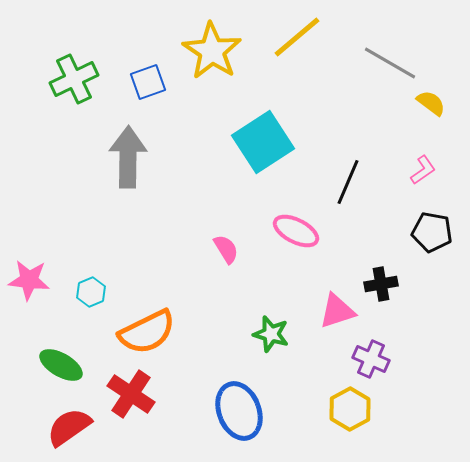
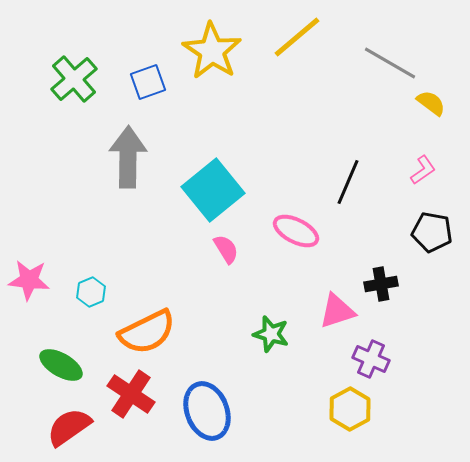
green cross: rotated 15 degrees counterclockwise
cyan square: moved 50 px left, 48 px down; rotated 6 degrees counterclockwise
blue ellipse: moved 32 px left
